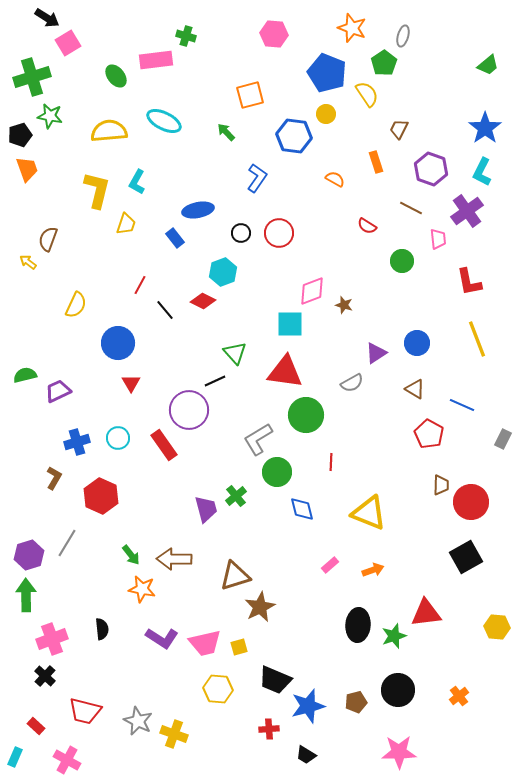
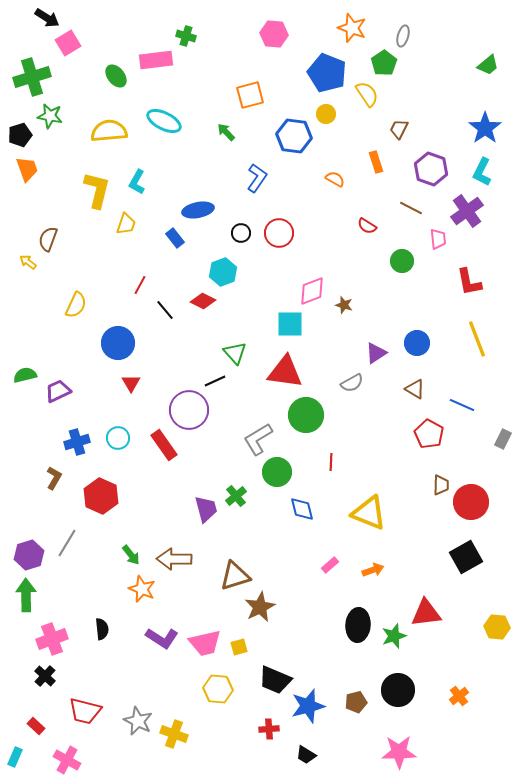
orange star at (142, 589): rotated 12 degrees clockwise
